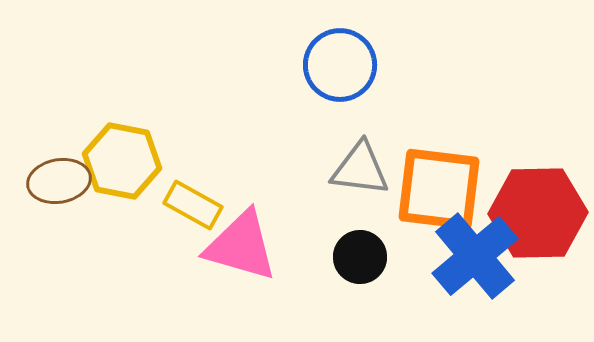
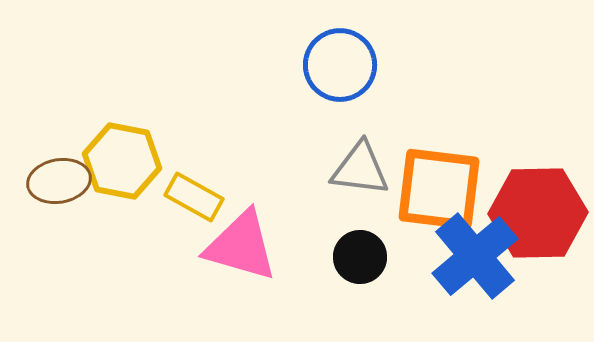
yellow rectangle: moved 1 px right, 8 px up
